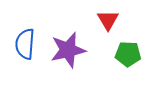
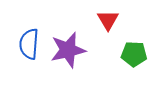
blue semicircle: moved 4 px right
green pentagon: moved 6 px right
